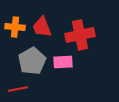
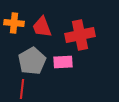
orange cross: moved 1 px left, 4 px up
red line: moved 4 px right; rotated 72 degrees counterclockwise
